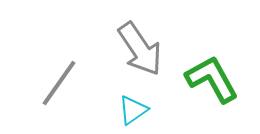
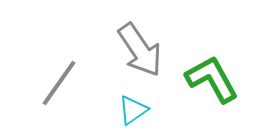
gray arrow: moved 1 px down
